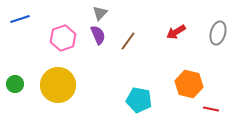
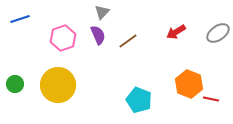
gray triangle: moved 2 px right, 1 px up
gray ellipse: rotated 40 degrees clockwise
brown line: rotated 18 degrees clockwise
orange hexagon: rotated 8 degrees clockwise
cyan pentagon: rotated 10 degrees clockwise
red line: moved 10 px up
